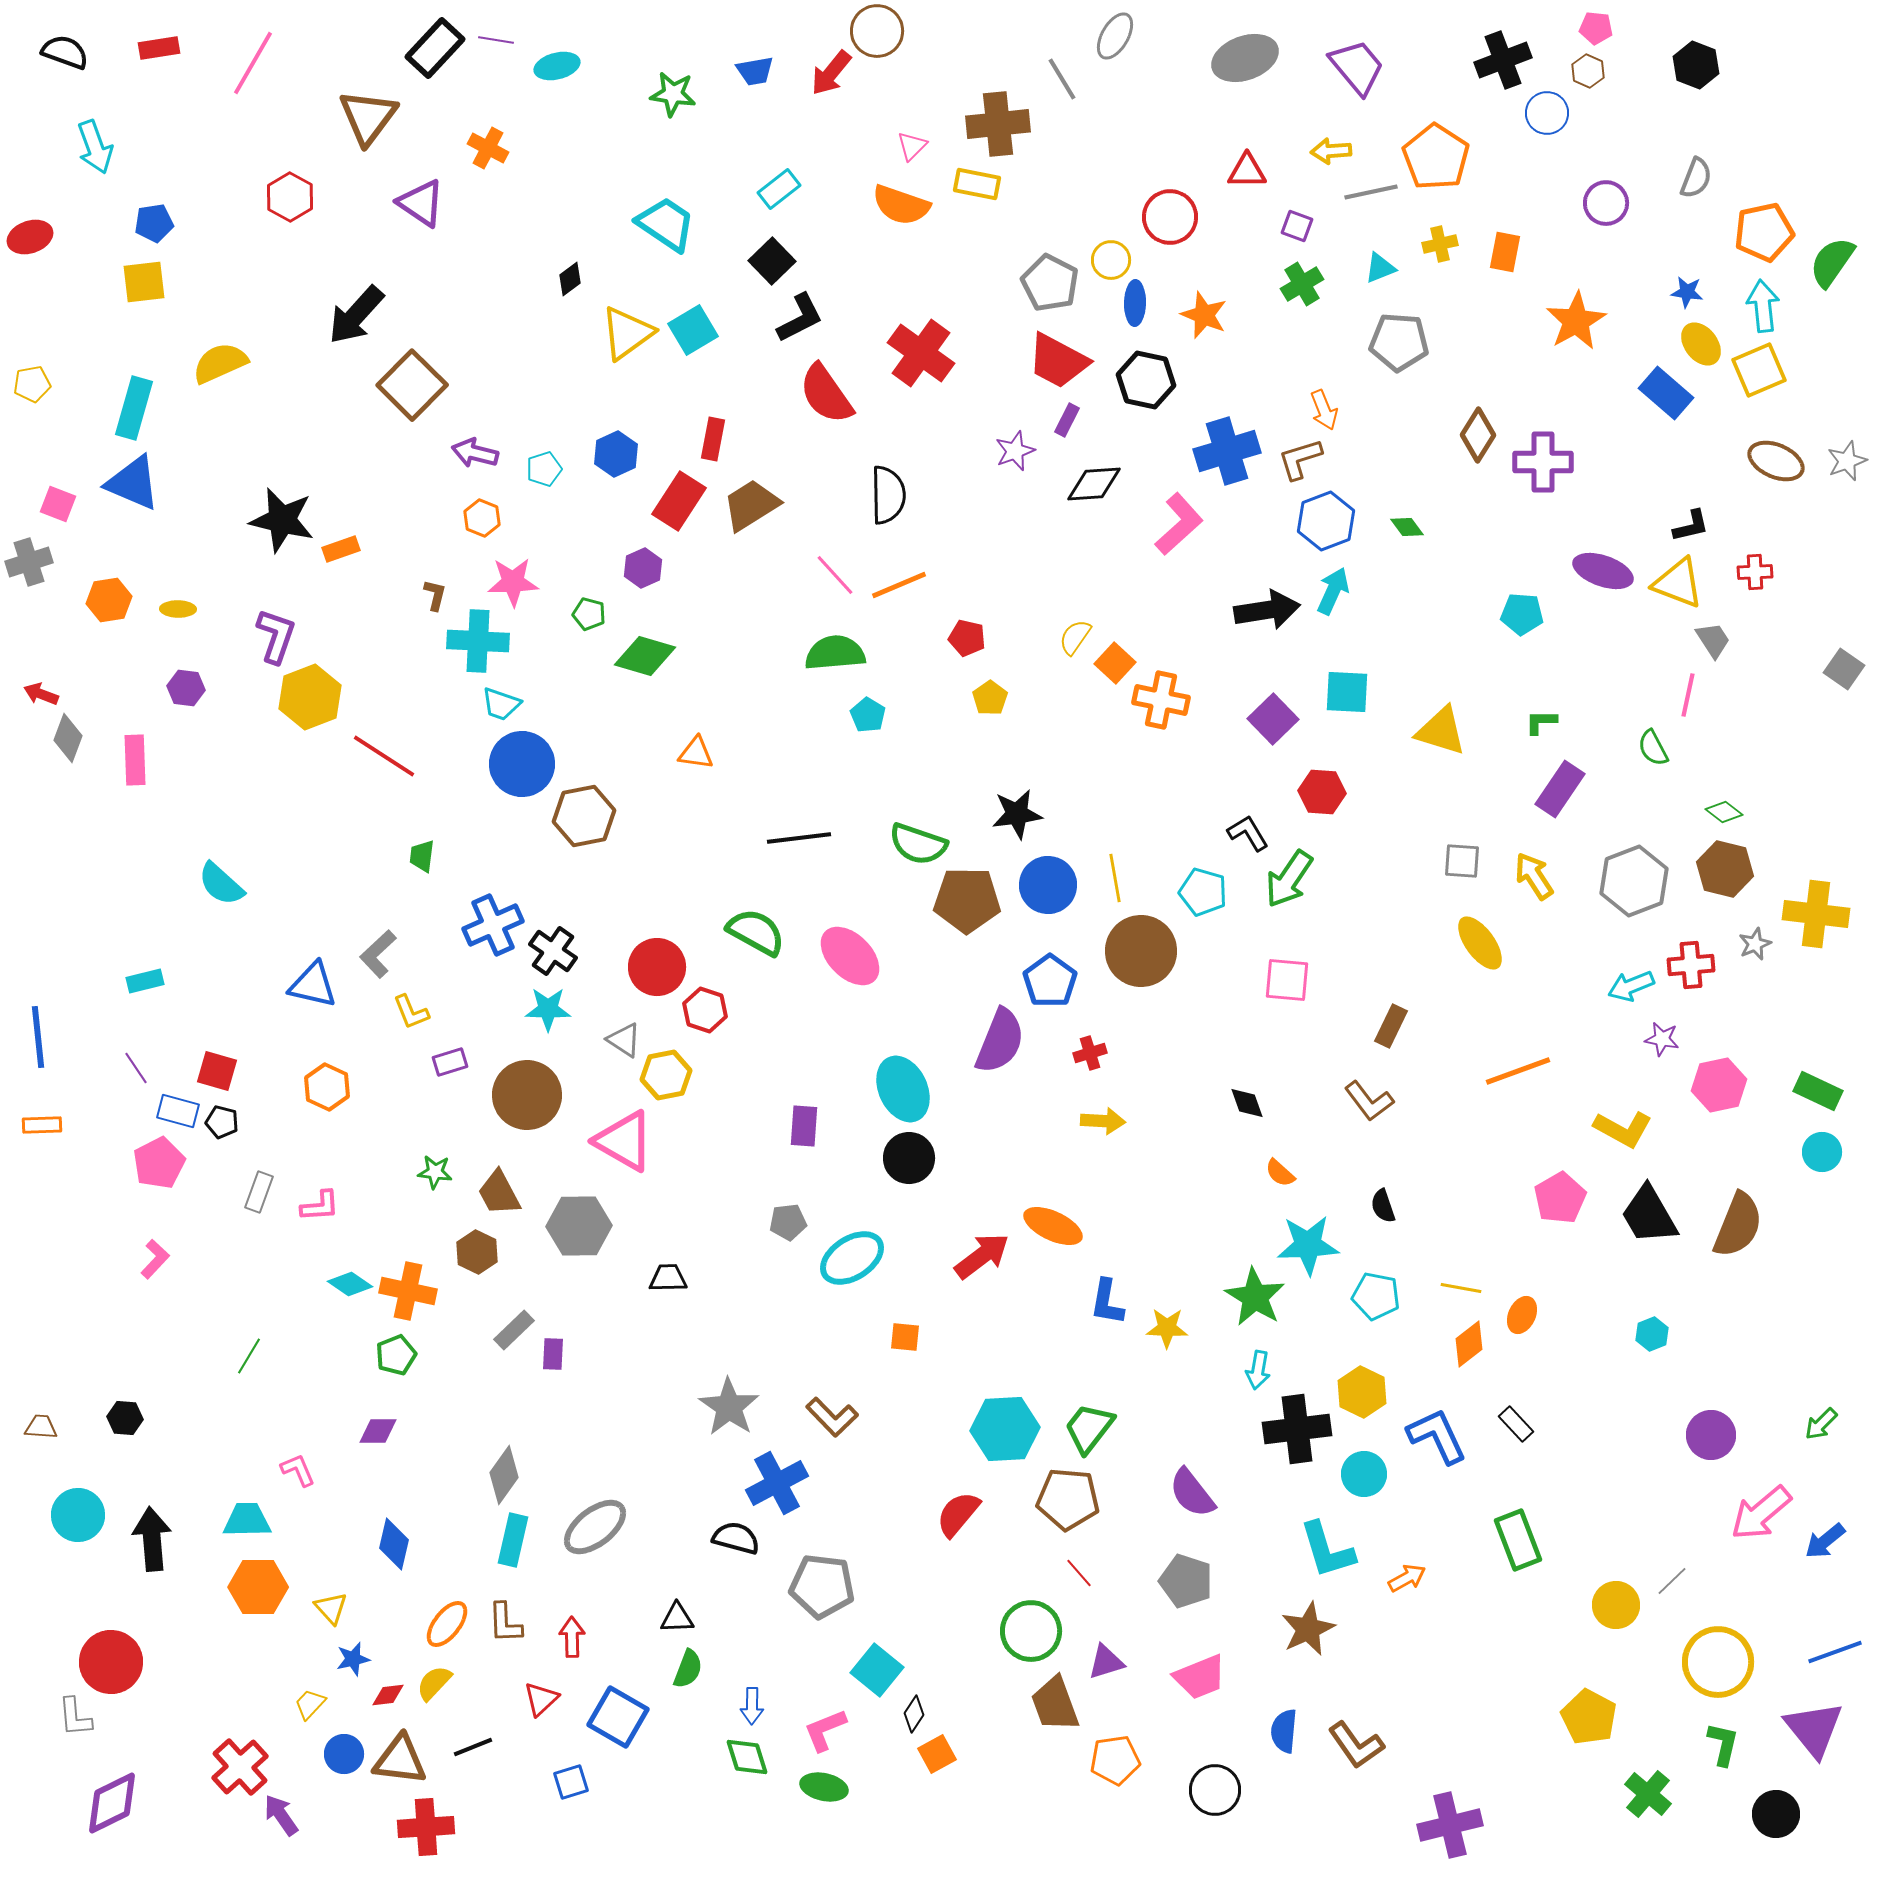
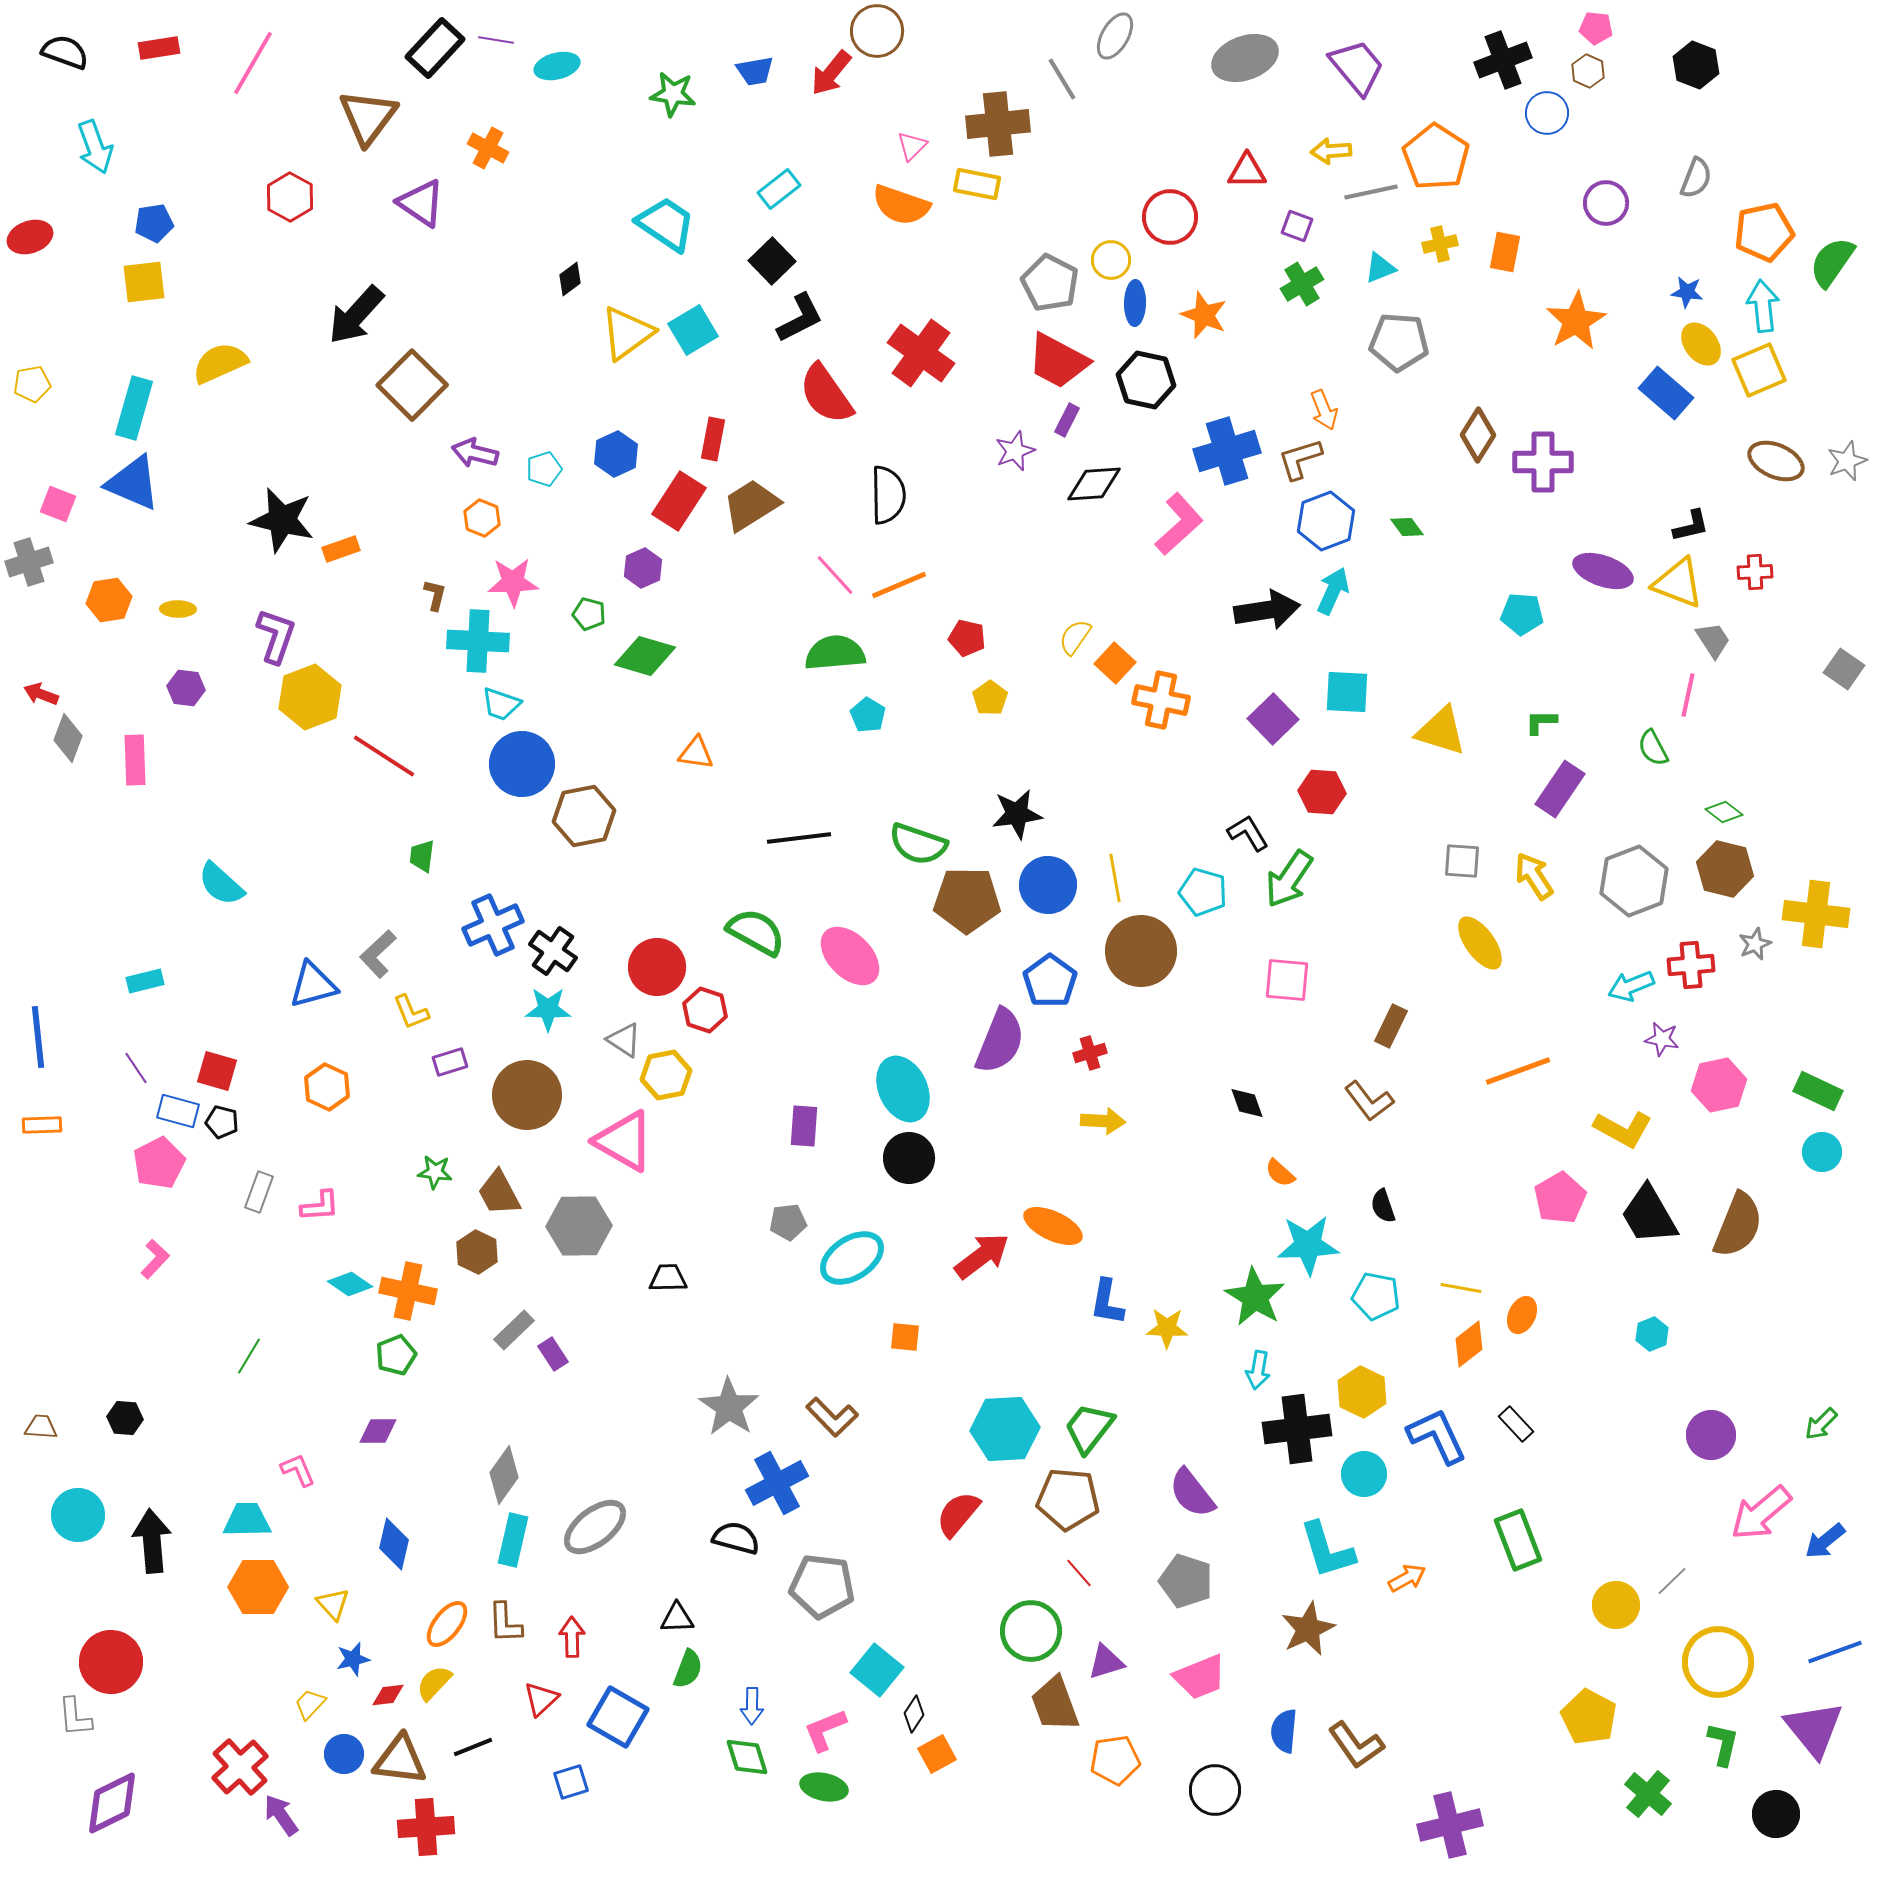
blue triangle at (313, 985): rotated 28 degrees counterclockwise
purple rectangle at (553, 1354): rotated 36 degrees counterclockwise
black arrow at (152, 1539): moved 2 px down
yellow triangle at (331, 1608): moved 2 px right, 4 px up
